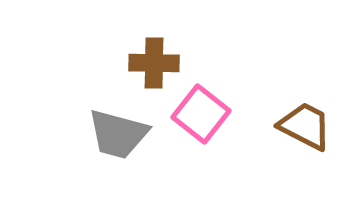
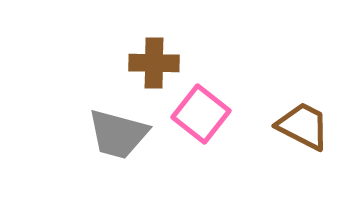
brown trapezoid: moved 2 px left
